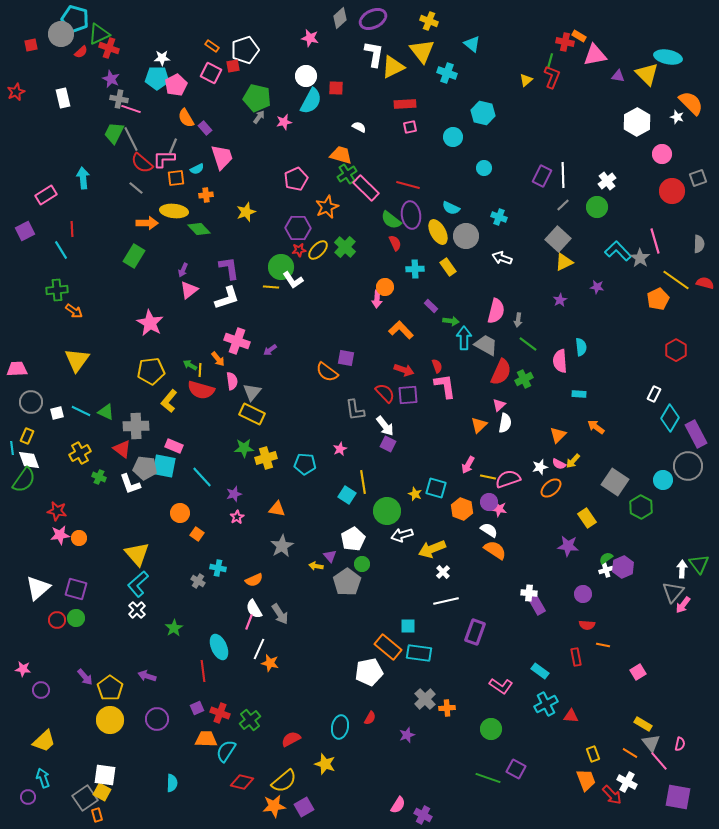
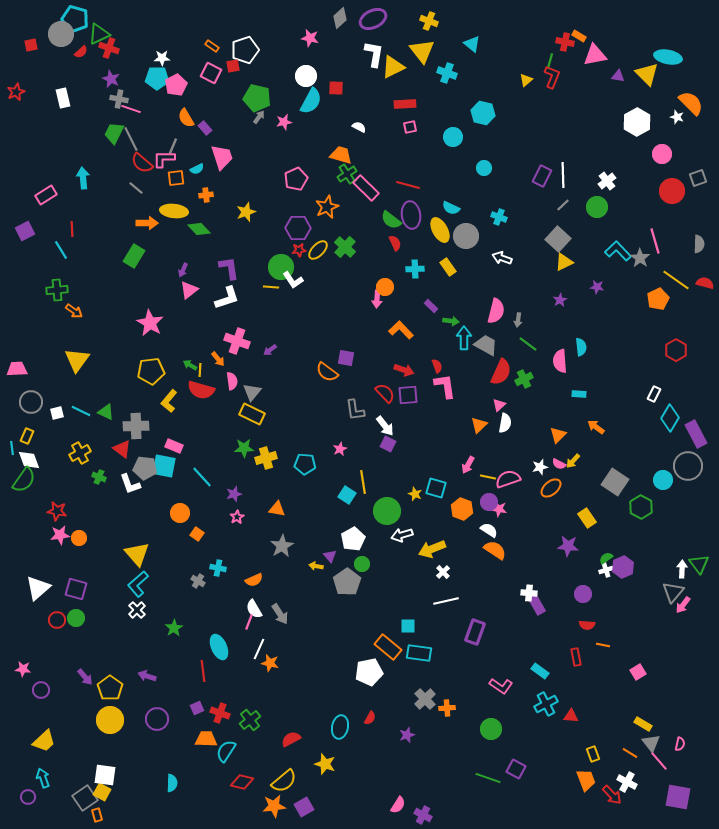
yellow ellipse at (438, 232): moved 2 px right, 2 px up
